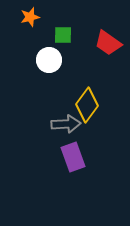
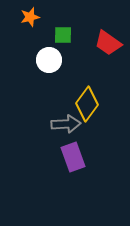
yellow diamond: moved 1 px up
